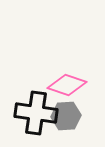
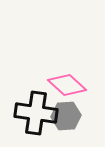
pink diamond: rotated 24 degrees clockwise
